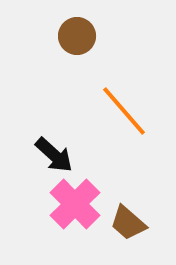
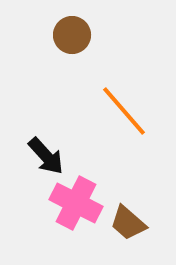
brown circle: moved 5 px left, 1 px up
black arrow: moved 8 px left, 1 px down; rotated 6 degrees clockwise
pink cross: moved 1 px right, 1 px up; rotated 18 degrees counterclockwise
